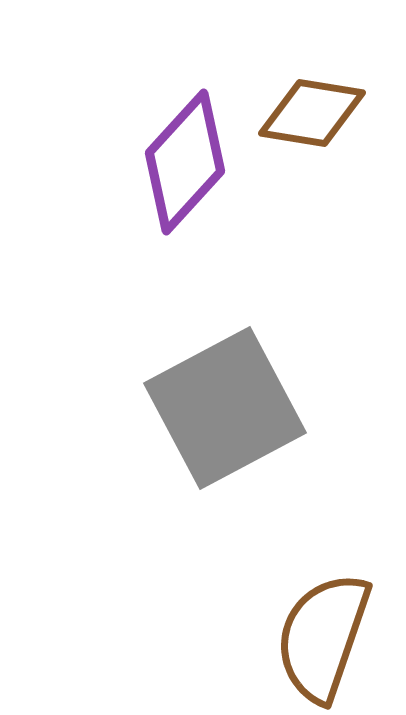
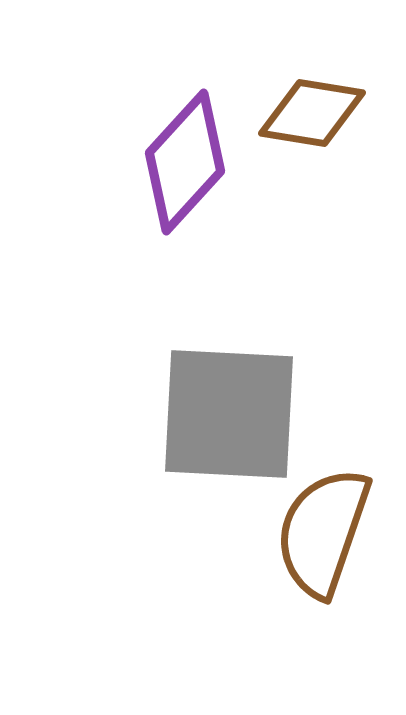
gray square: moved 4 px right, 6 px down; rotated 31 degrees clockwise
brown semicircle: moved 105 px up
